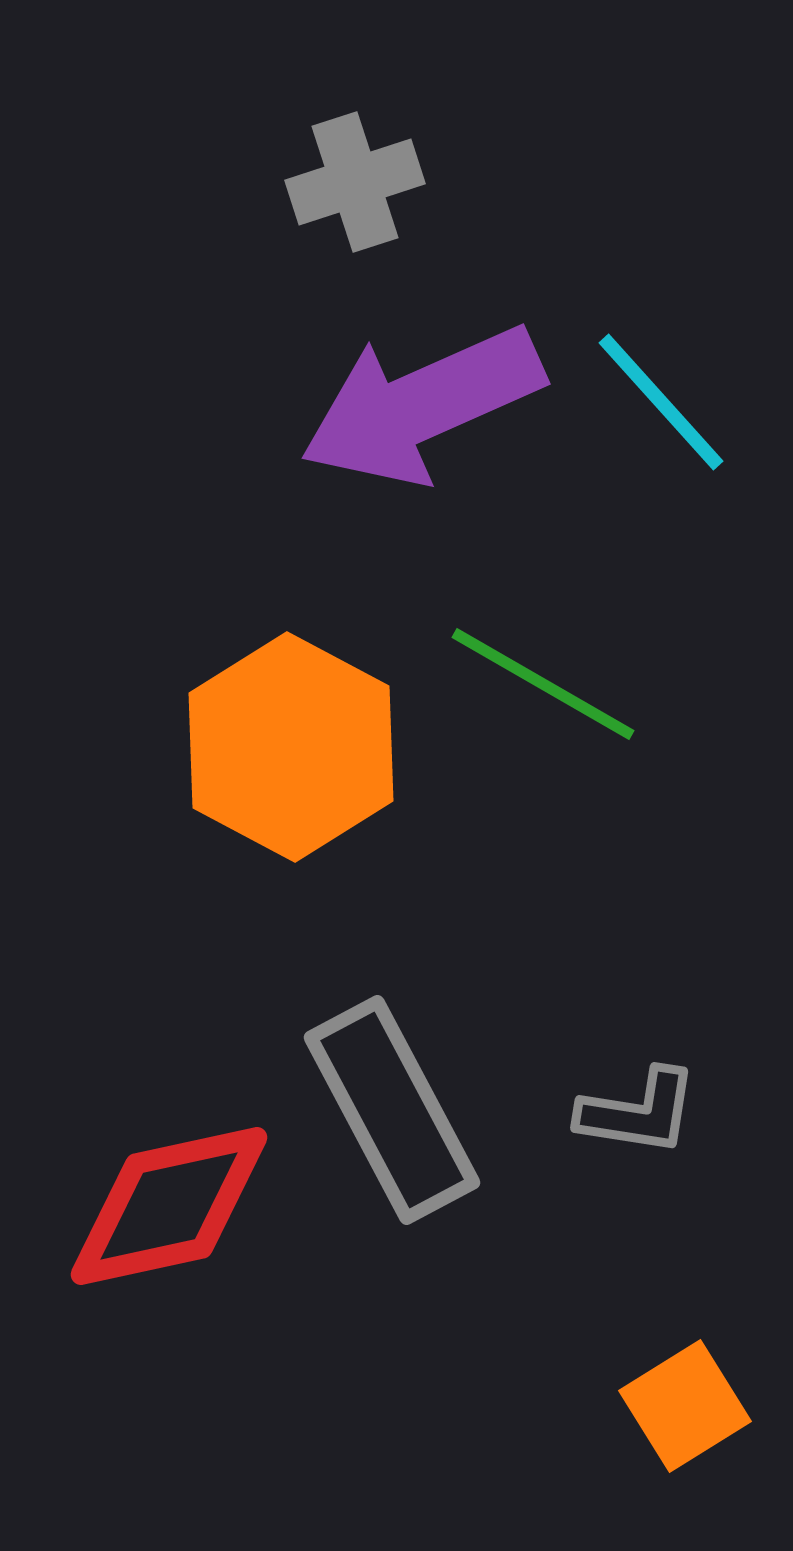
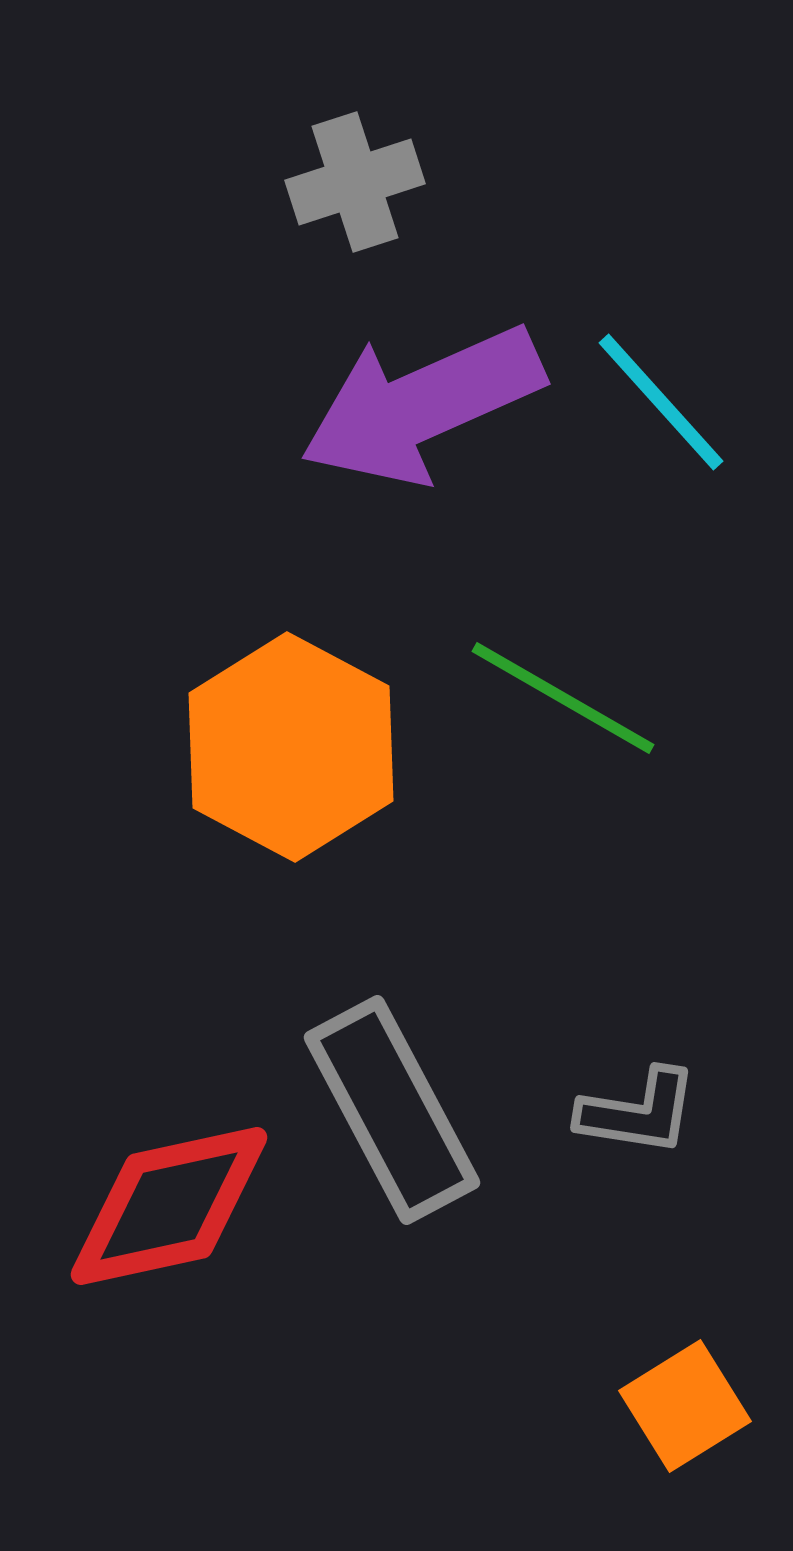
green line: moved 20 px right, 14 px down
